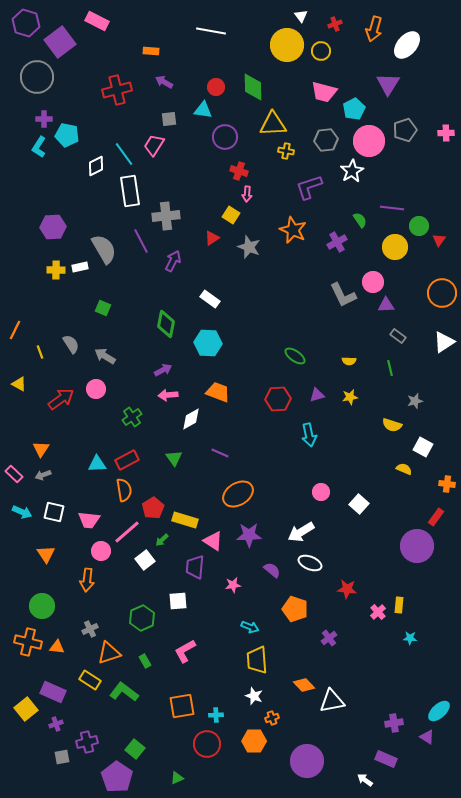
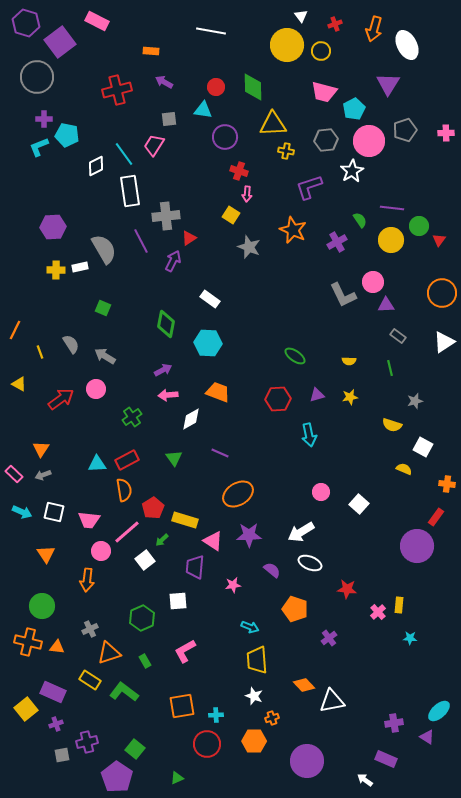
white ellipse at (407, 45): rotated 68 degrees counterclockwise
cyan L-shape at (39, 147): rotated 35 degrees clockwise
red triangle at (212, 238): moved 23 px left
yellow circle at (395, 247): moved 4 px left, 7 px up
gray square at (62, 757): moved 2 px up
